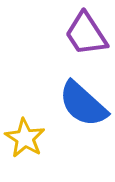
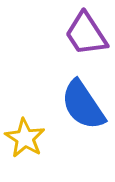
blue semicircle: moved 1 px down; rotated 14 degrees clockwise
